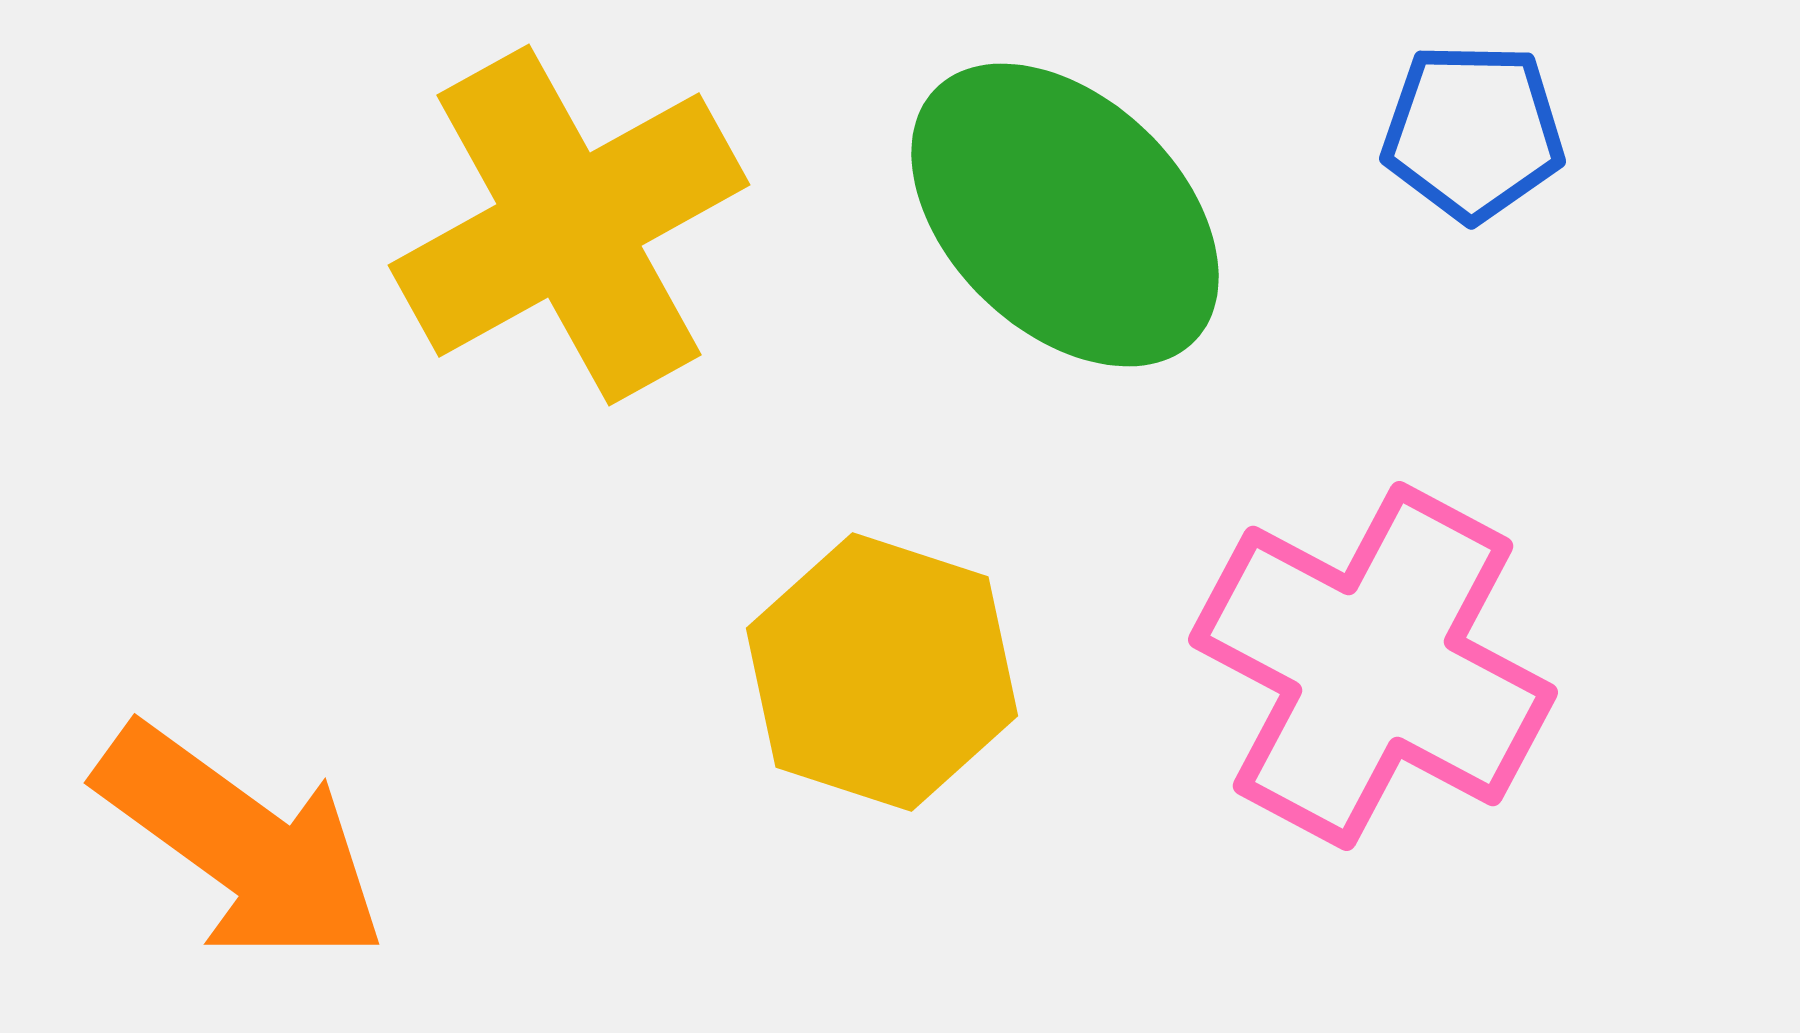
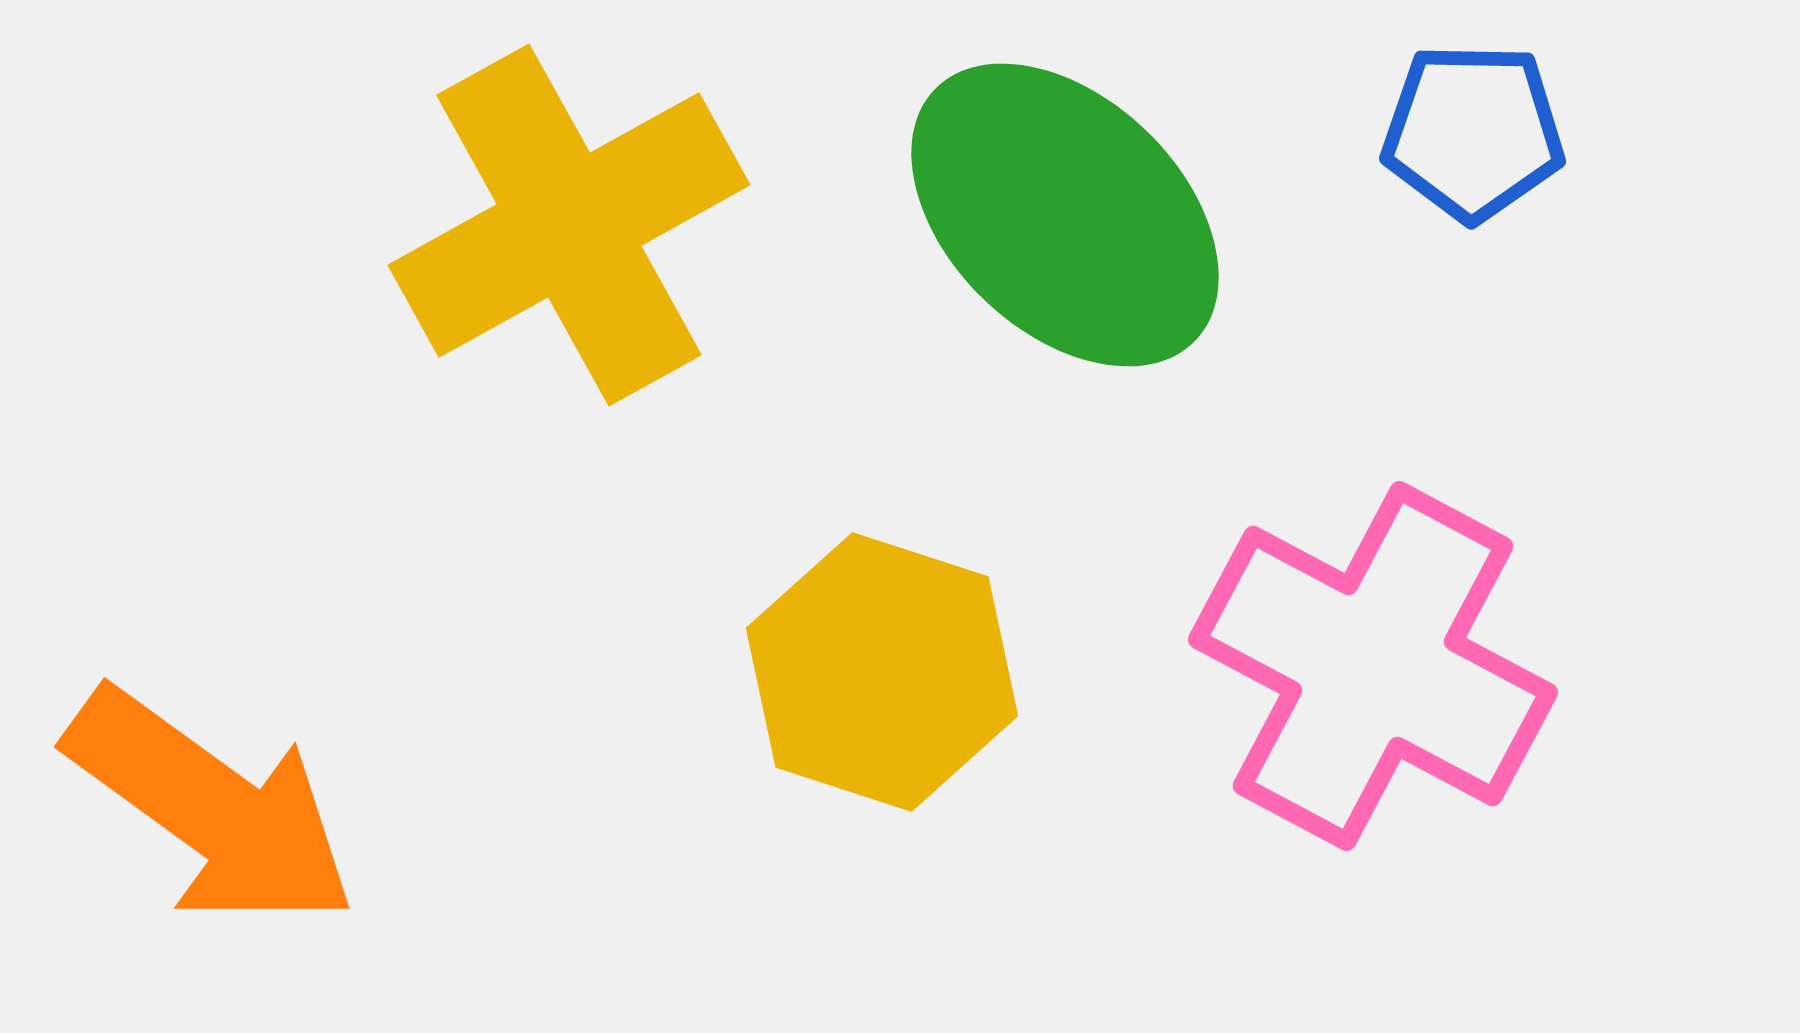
orange arrow: moved 30 px left, 36 px up
